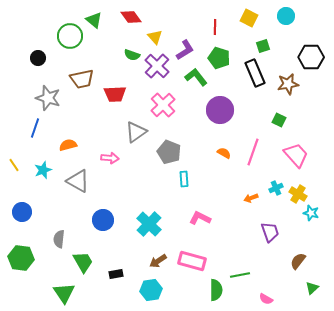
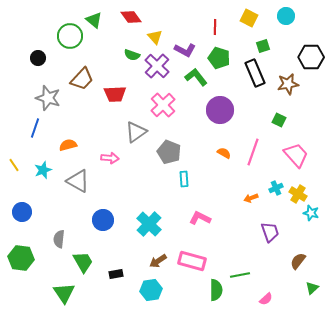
purple L-shape at (185, 50): rotated 60 degrees clockwise
brown trapezoid at (82, 79): rotated 35 degrees counterclockwise
pink semicircle at (266, 299): rotated 72 degrees counterclockwise
